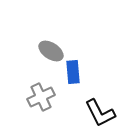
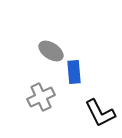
blue rectangle: moved 1 px right
